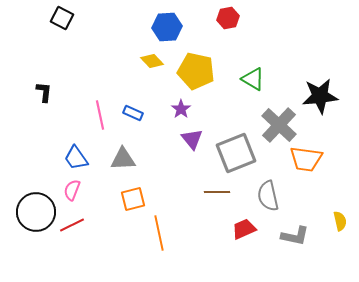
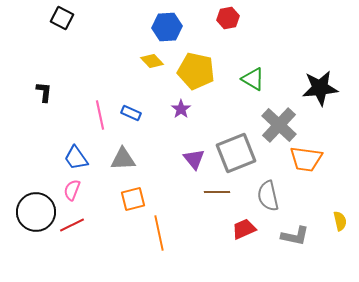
black star: moved 8 px up
blue rectangle: moved 2 px left
purple triangle: moved 2 px right, 20 px down
